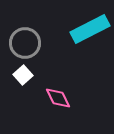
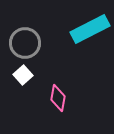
pink diamond: rotated 36 degrees clockwise
